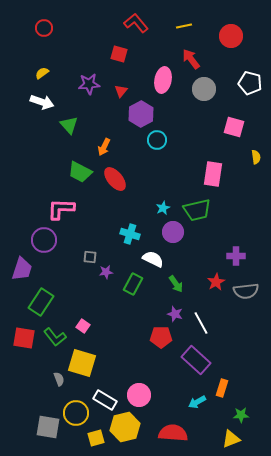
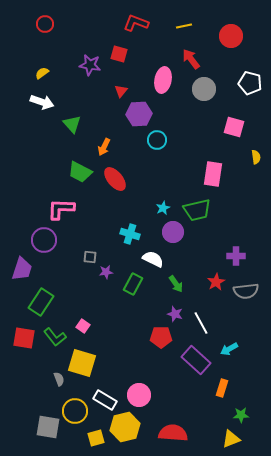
red L-shape at (136, 23): rotated 30 degrees counterclockwise
red circle at (44, 28): moved 1 px right, 4 px up
purple star at (89, 84): moved 1 px right, 19 px up; rotated 15 degrees clockwise
purple hexagon at (141, 114): moved 2 px left; rotated 25 degrees clockwise
green triangle at (69, 125): moved 3 px right, 1 px up
cyan arrow at (197, 402): moved 32 px right, 53 px up
yellow circle at (76, 413): moved 1 px left, 2 px up
